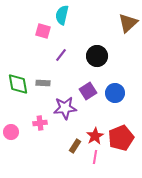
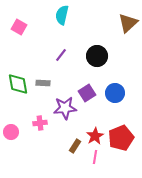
pink square: moved 24 px left, 4 px up; rotated 14 degrees clockwise
purple square: moved 1 px left, 2 px down
